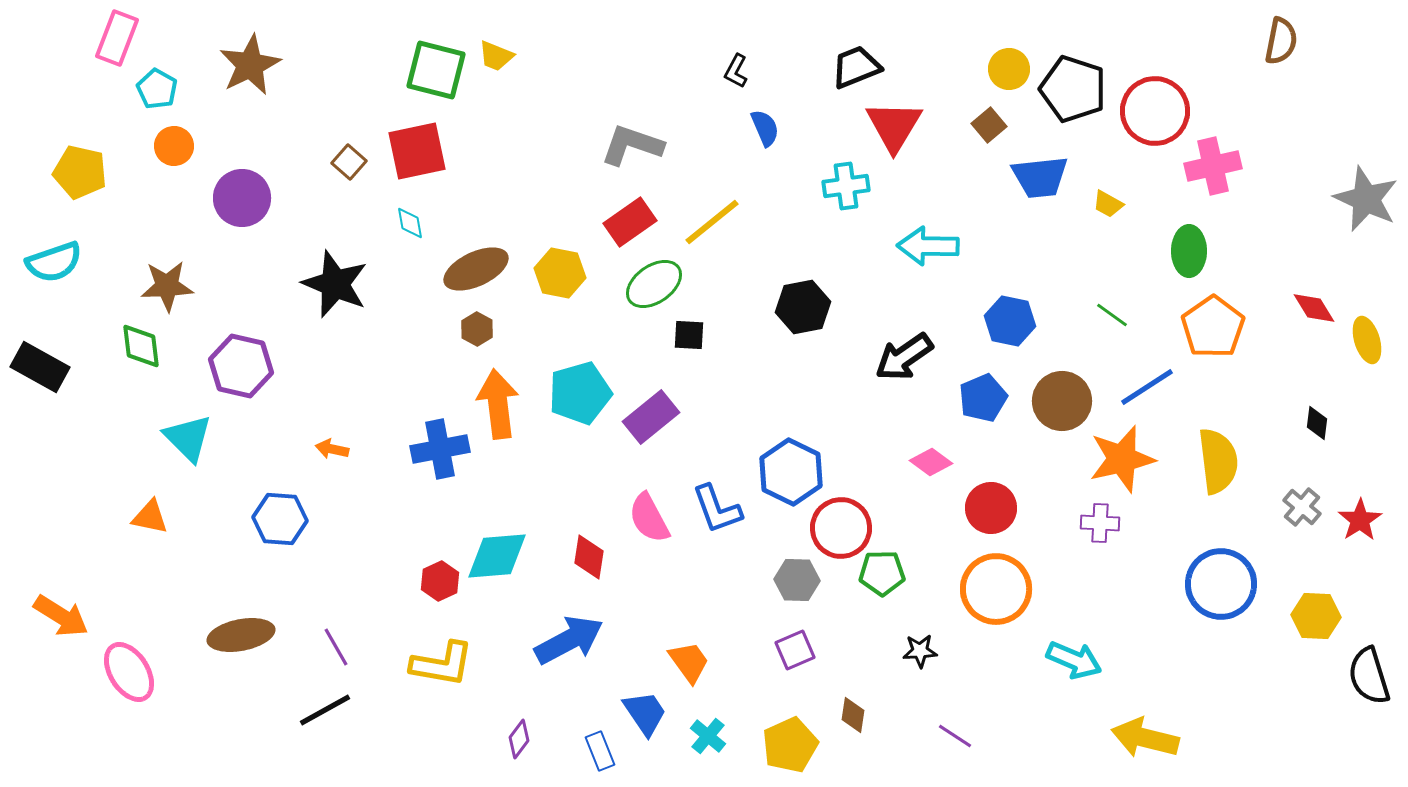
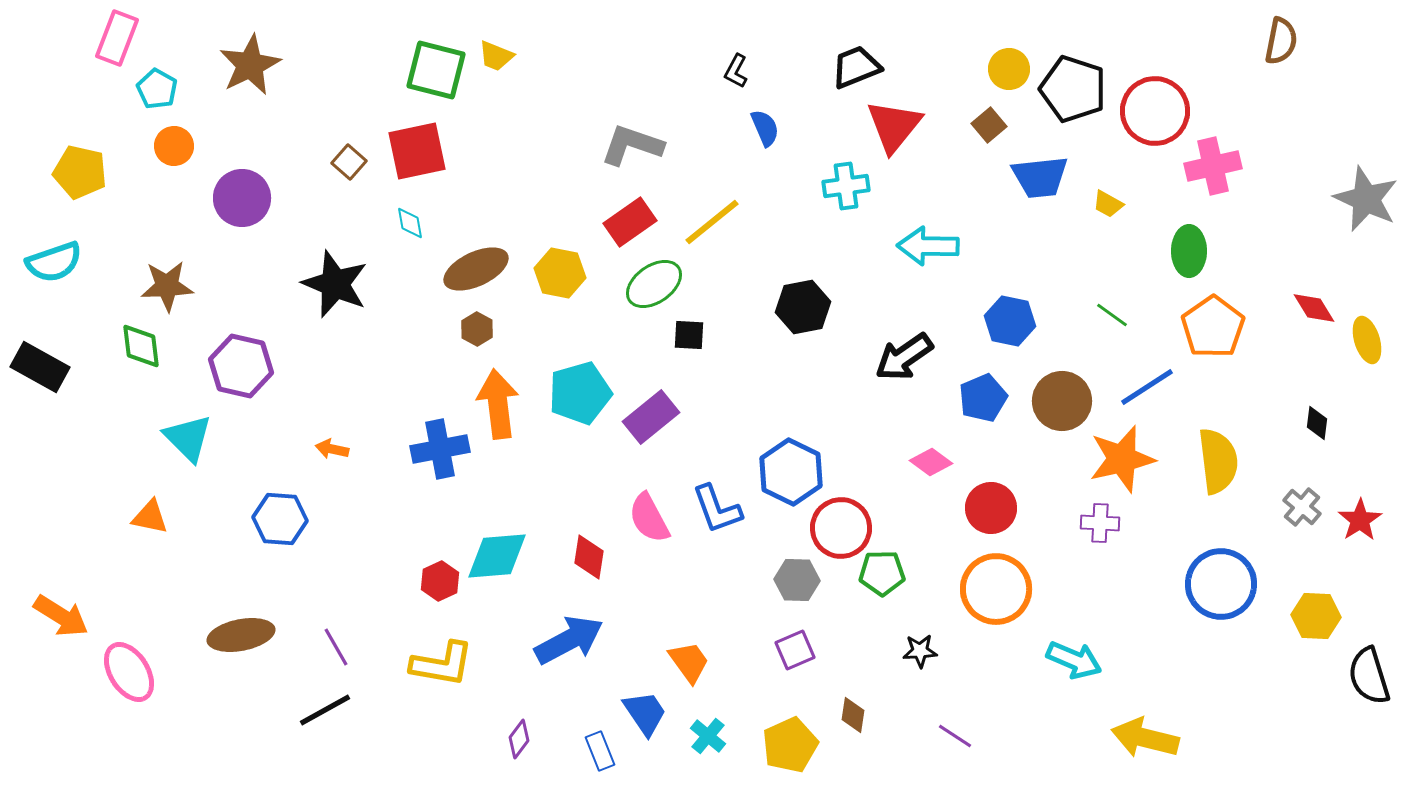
red triangle at (894, 126): rotated 8 degrees clockwise
